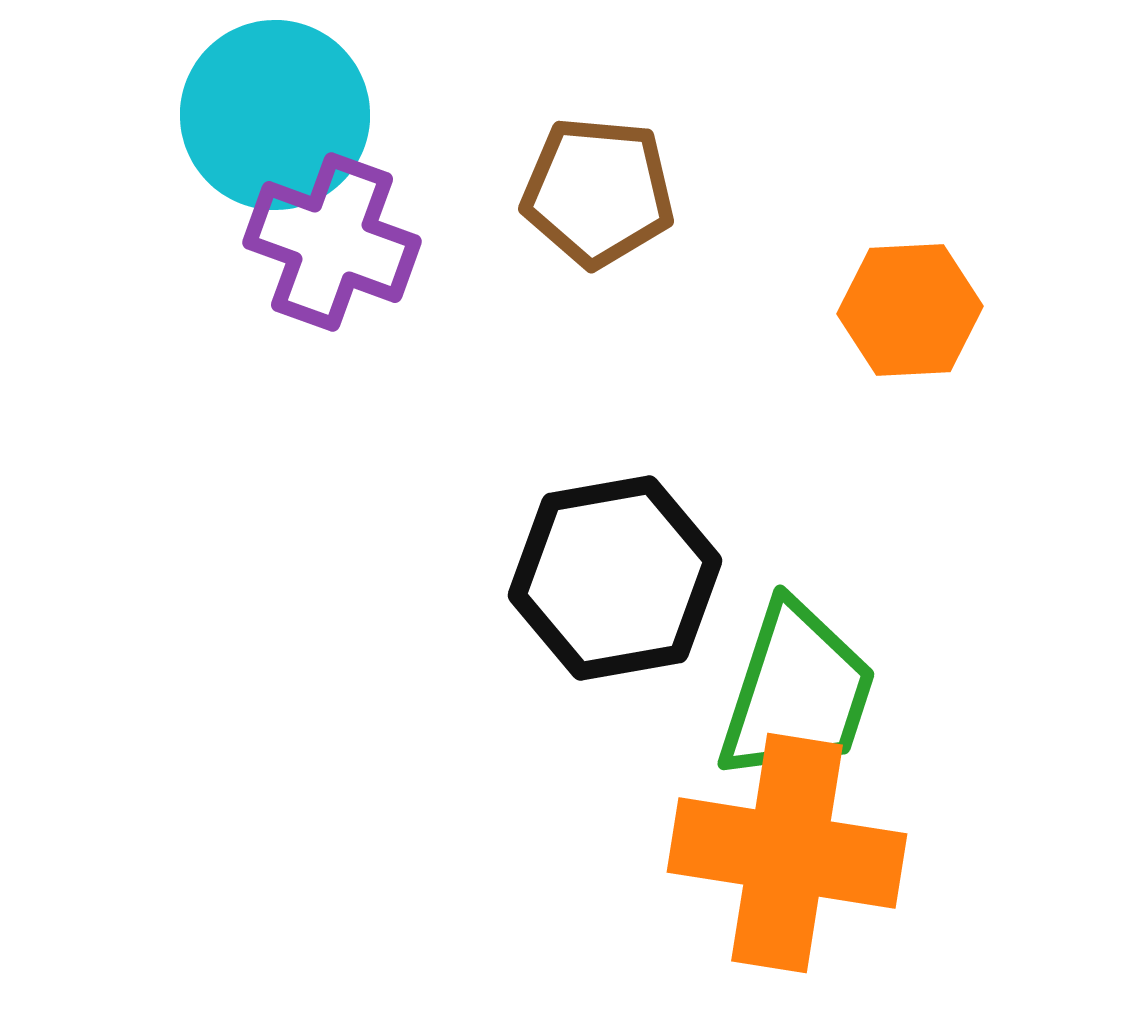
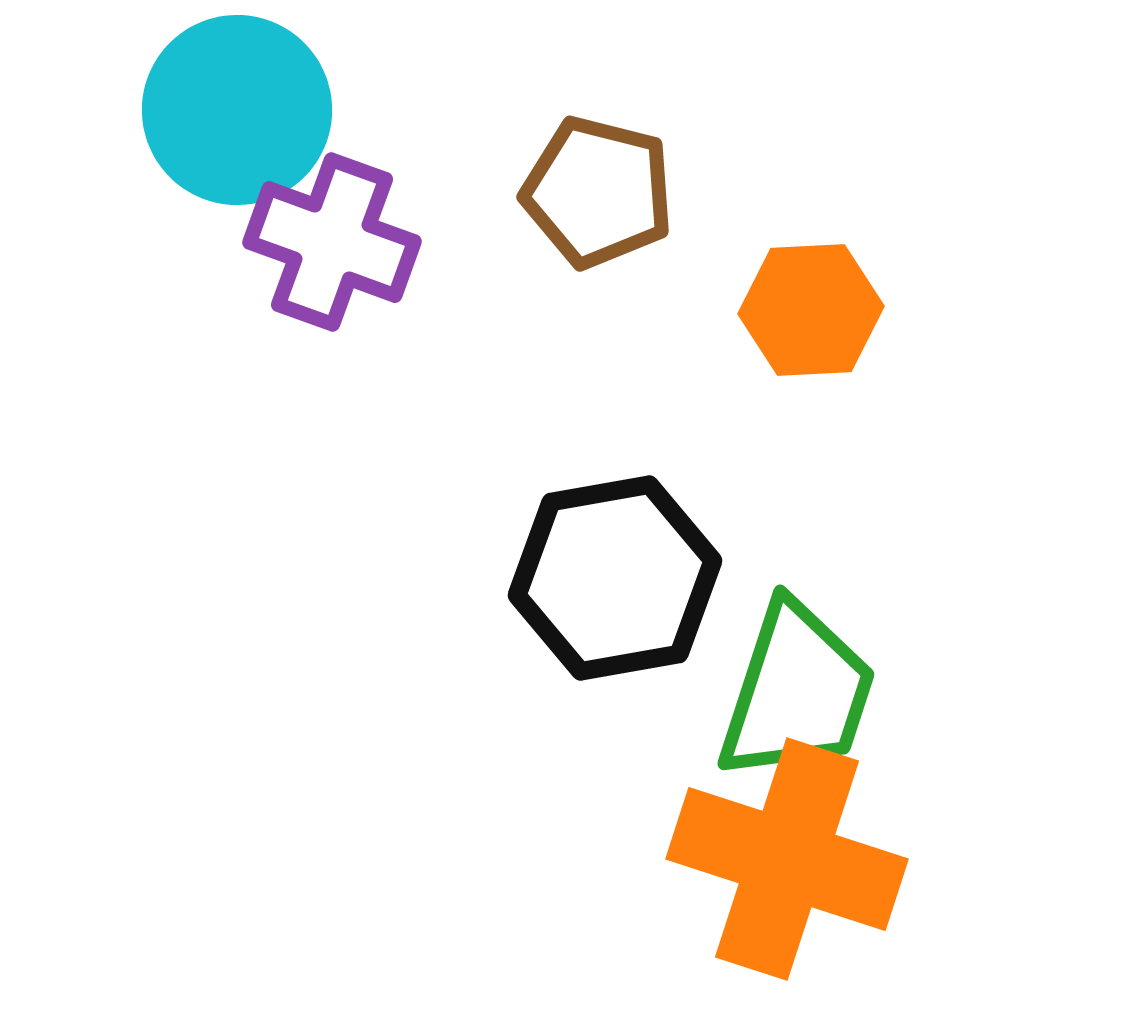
cyan circle: moved 38 px left, 5 px up
brown pentagon: rotated 9 degrees clockwise
orange hexagon: moved 99 px left
orange cross: moved 6 px down; rotated 9 degrees clockwise
